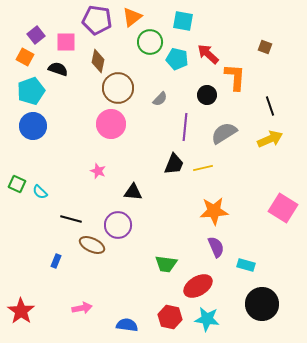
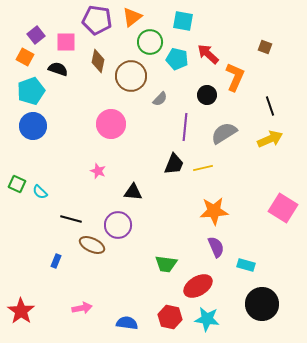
orange L-shape at (235, 77): rotated 20 degrees clockwise
brown circle at (118, 88): moved 13 px right, 12 px up
blue semicircle at (127, 325): moved 2 px up
